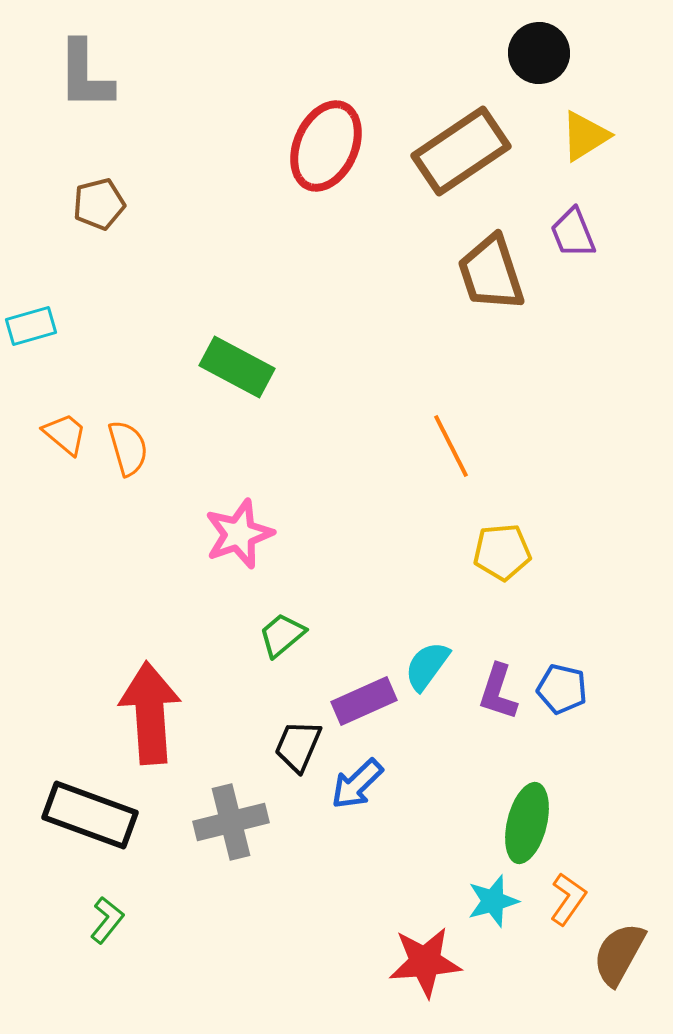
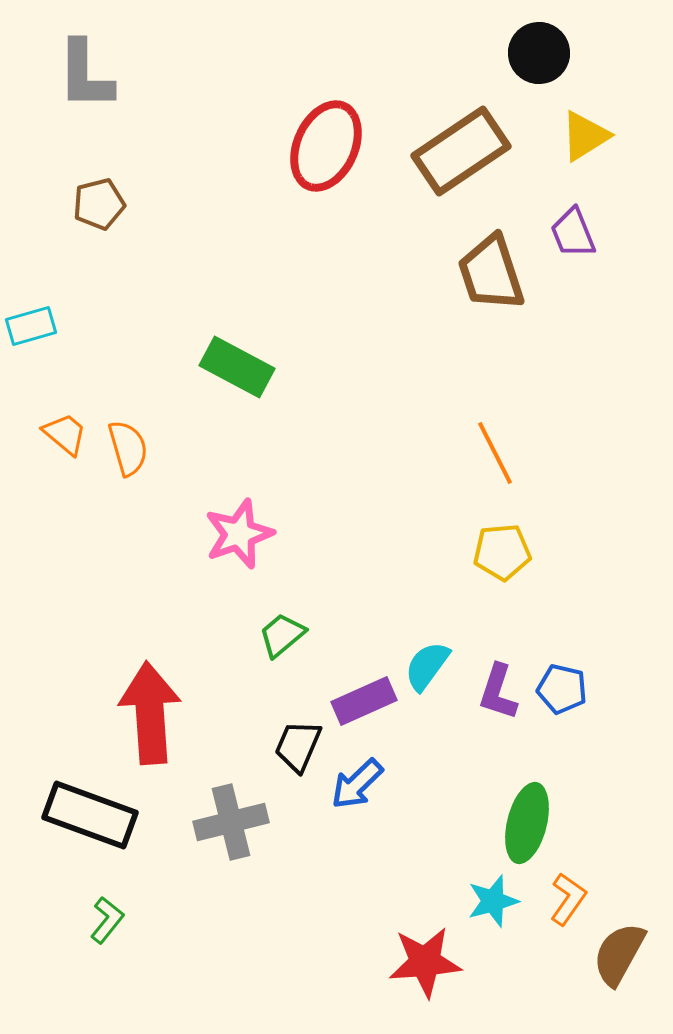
orange line: moved 44 px right, 7 px down
